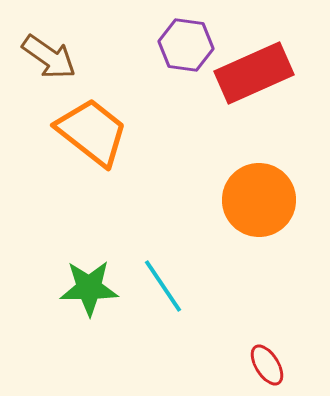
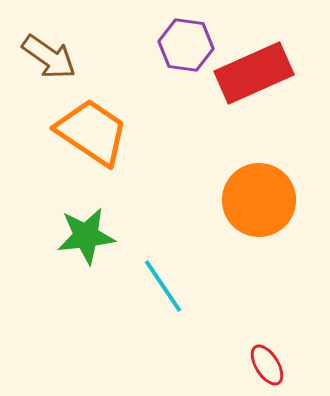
orange trapezoid: rotated 4 degrees counterclockwise
green star: moved 3 px left, 52 px up; rotated 6 degrees counterclockwise
